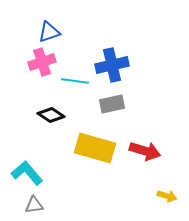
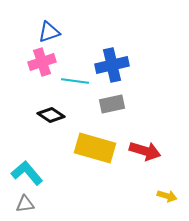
gray triangle: moved 9 px left, 1 px up
